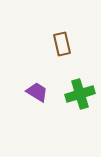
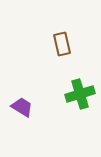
purple trapezoid: moved 15 px left, 15 px down
